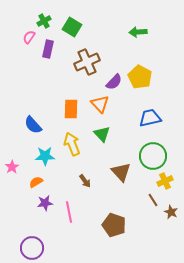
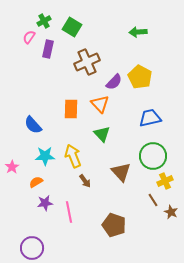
yellow arrow: moved 1 px right, 12 px down
